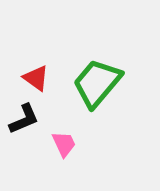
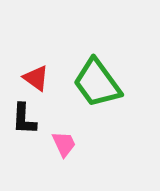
green trapezoid: rotated 76 degrees counterclockwise
black L-shape: rotated 116 degrees clockwise
